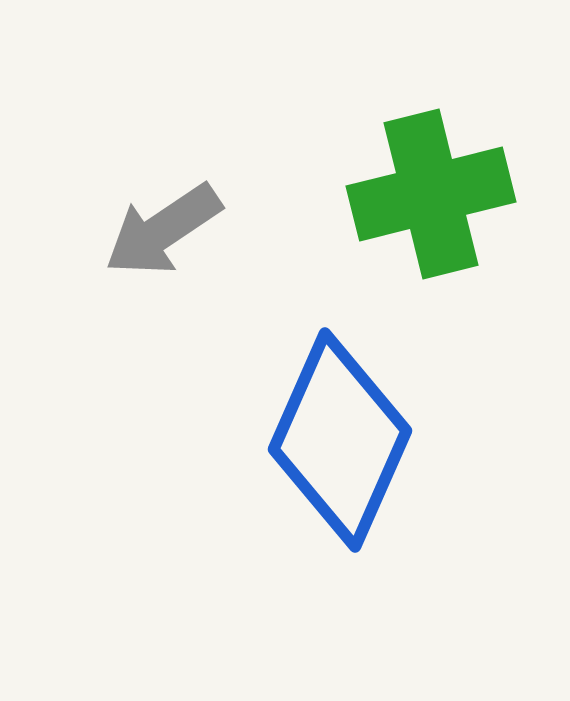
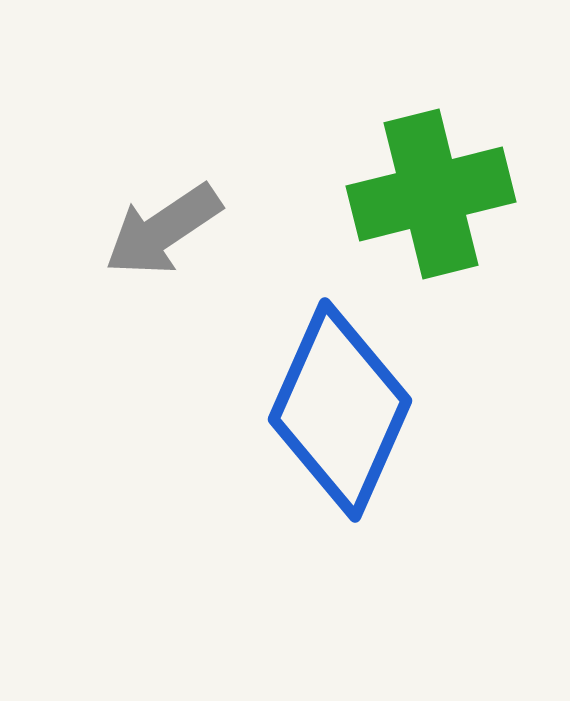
blue diamond: moved 30 px up
